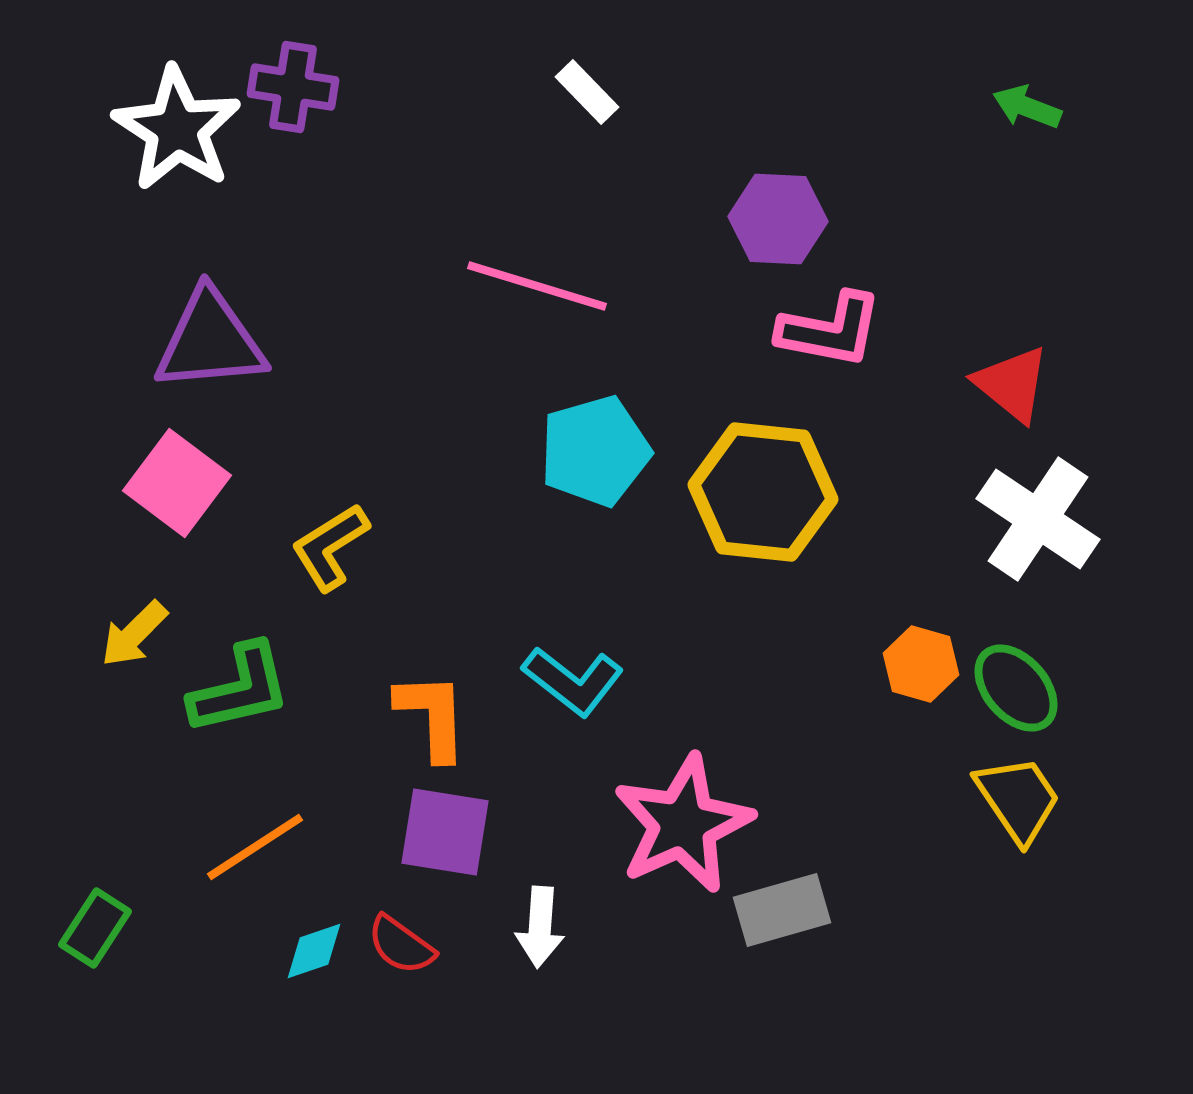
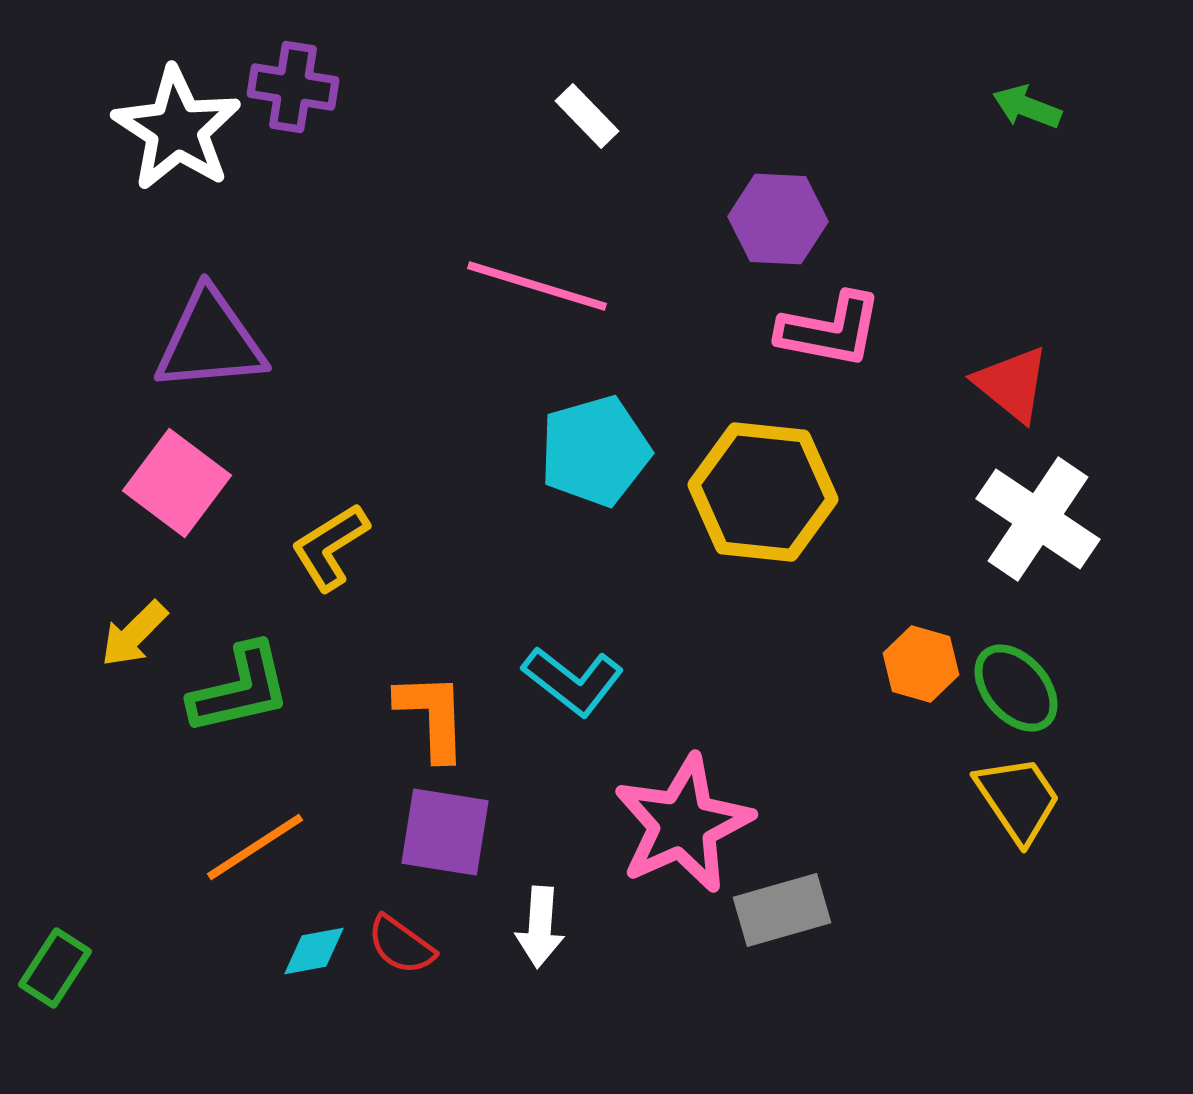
white rectangle: moved 24 px down
green rectangle: moved 40 px left, 40 px down
cyan diamond: rotated 8 degrees clockwise
